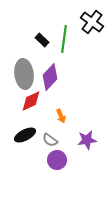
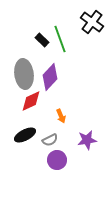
green line: moved 4 px left; rotated 28 degrees counterclockwise
gray semicircle: rotated 63 degrees counterclockwise
